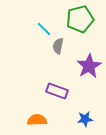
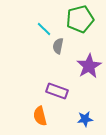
orange semicircle: moved 3 px right, 4 px up; rotated 102 degrees counterclockwise
